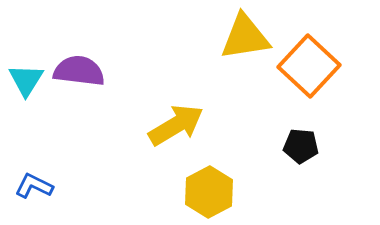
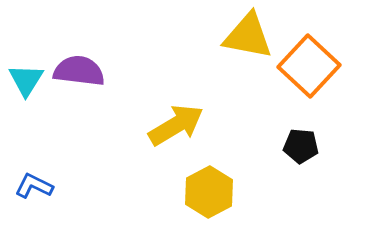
yellow triangle: moved 3 px right, 1 px up; rotated 20 degrees clockwise
